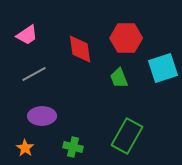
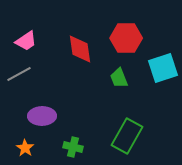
pink trapezoid: moved 1 px left, 6 px down
gray line: moved 15 px left
